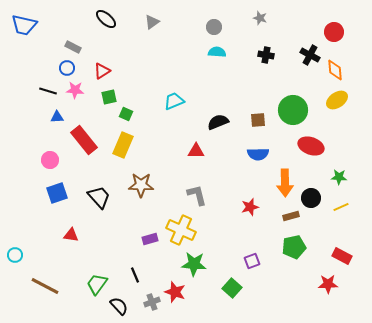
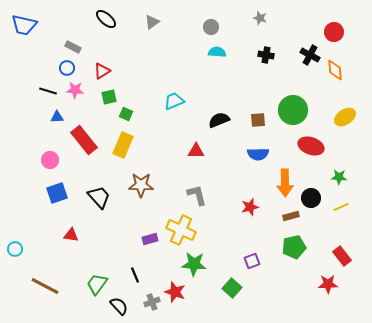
gray circle at (214, 27): moved 3 px left
yellow ellipse at (337, 100): moved 8 px right, 17 px down
black semicircle at (218, 122): moved 1 px right, 2 px up
cyan circle at (15, 255): moved 6 px up
red rectangle at (342, 256): rotated 24 degrees clockwise
